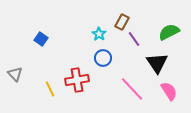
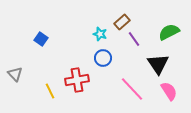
brown rectangle: rotated 21 degrees clockwise
cyan star: moved 1 px right; rotated 16 degrees counterclockwise
black triangle: moved 1 px right, 1 px down
yellow line: moved 2 px down
